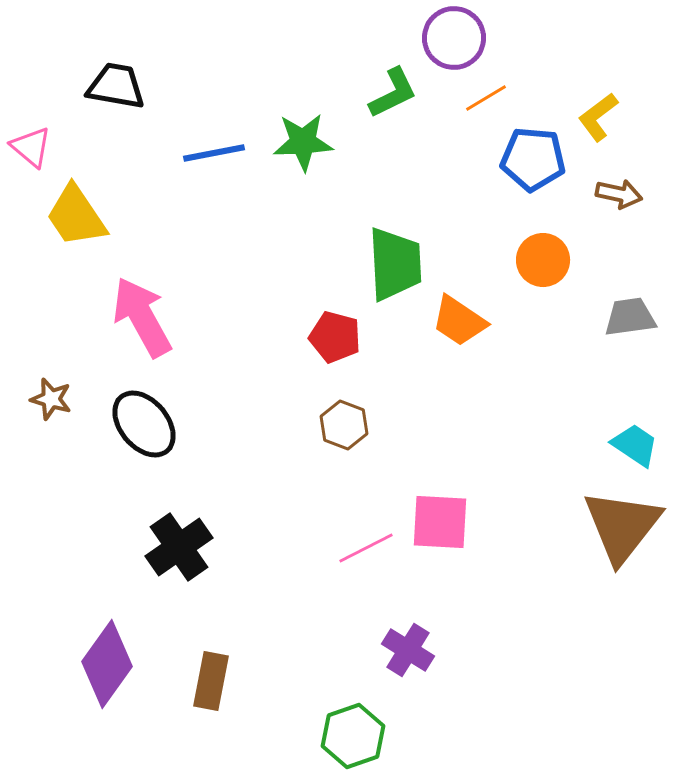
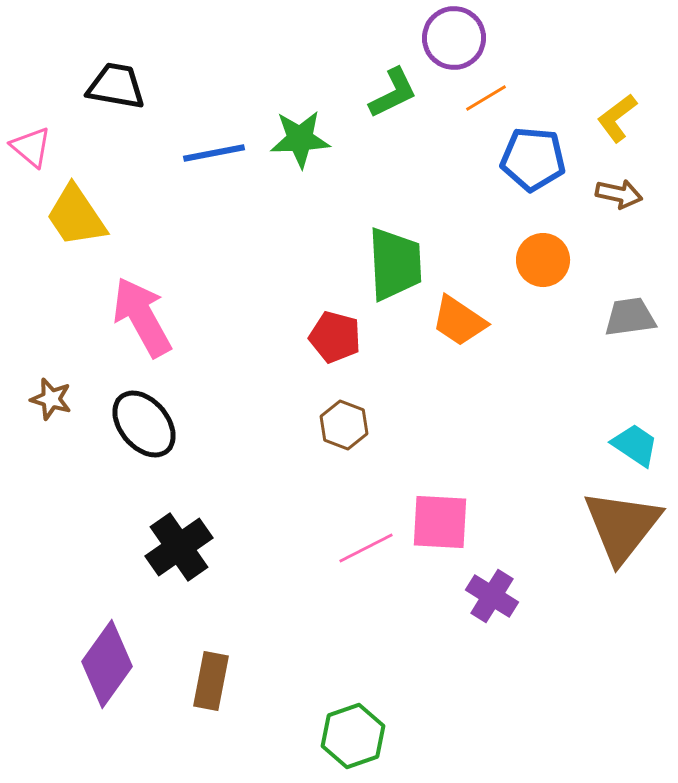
yellow L-shape: moved 19 px right, 1 px down
green star: moved 3 px left, 3 px up
purple cross: moved 84 px right, 54 px up
